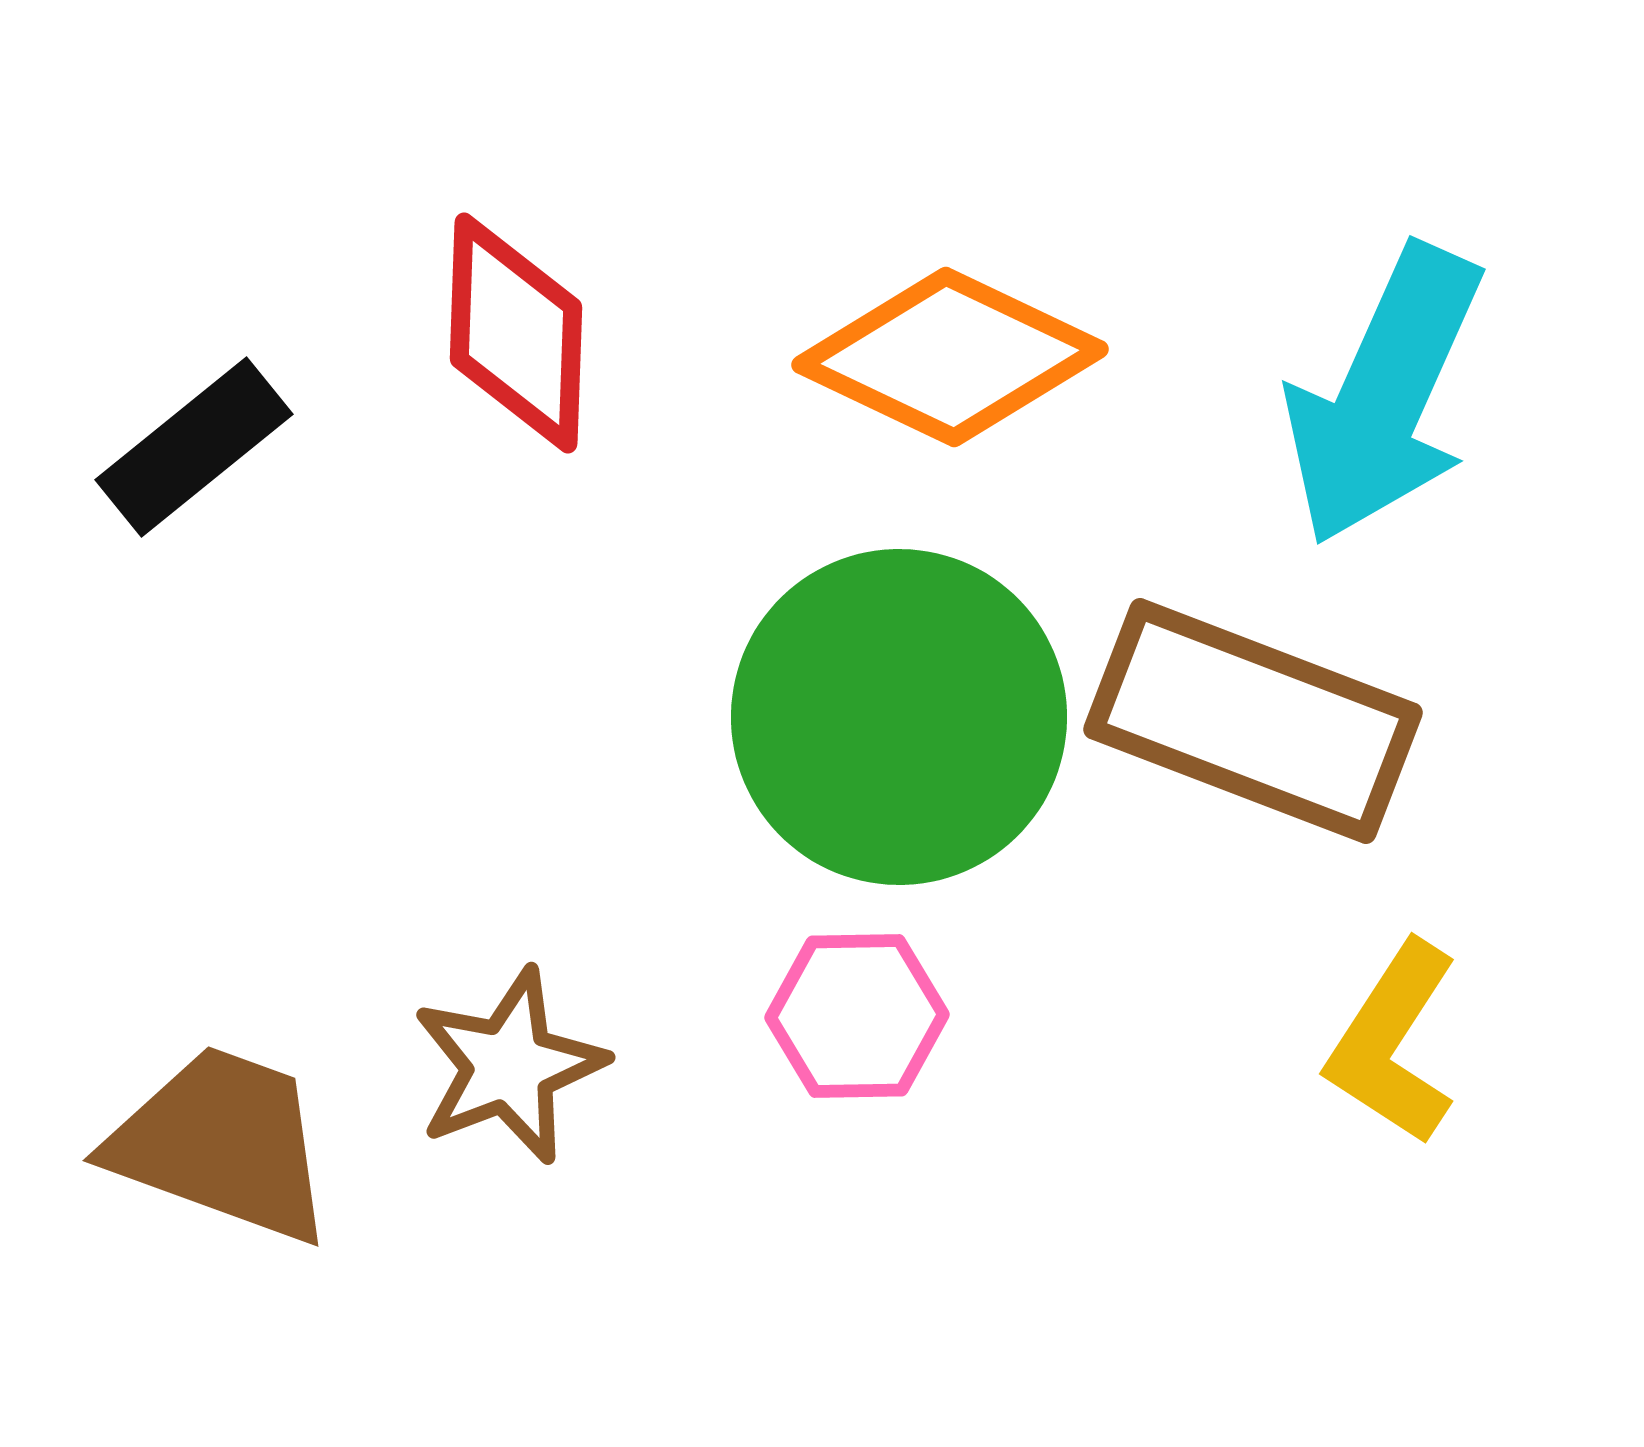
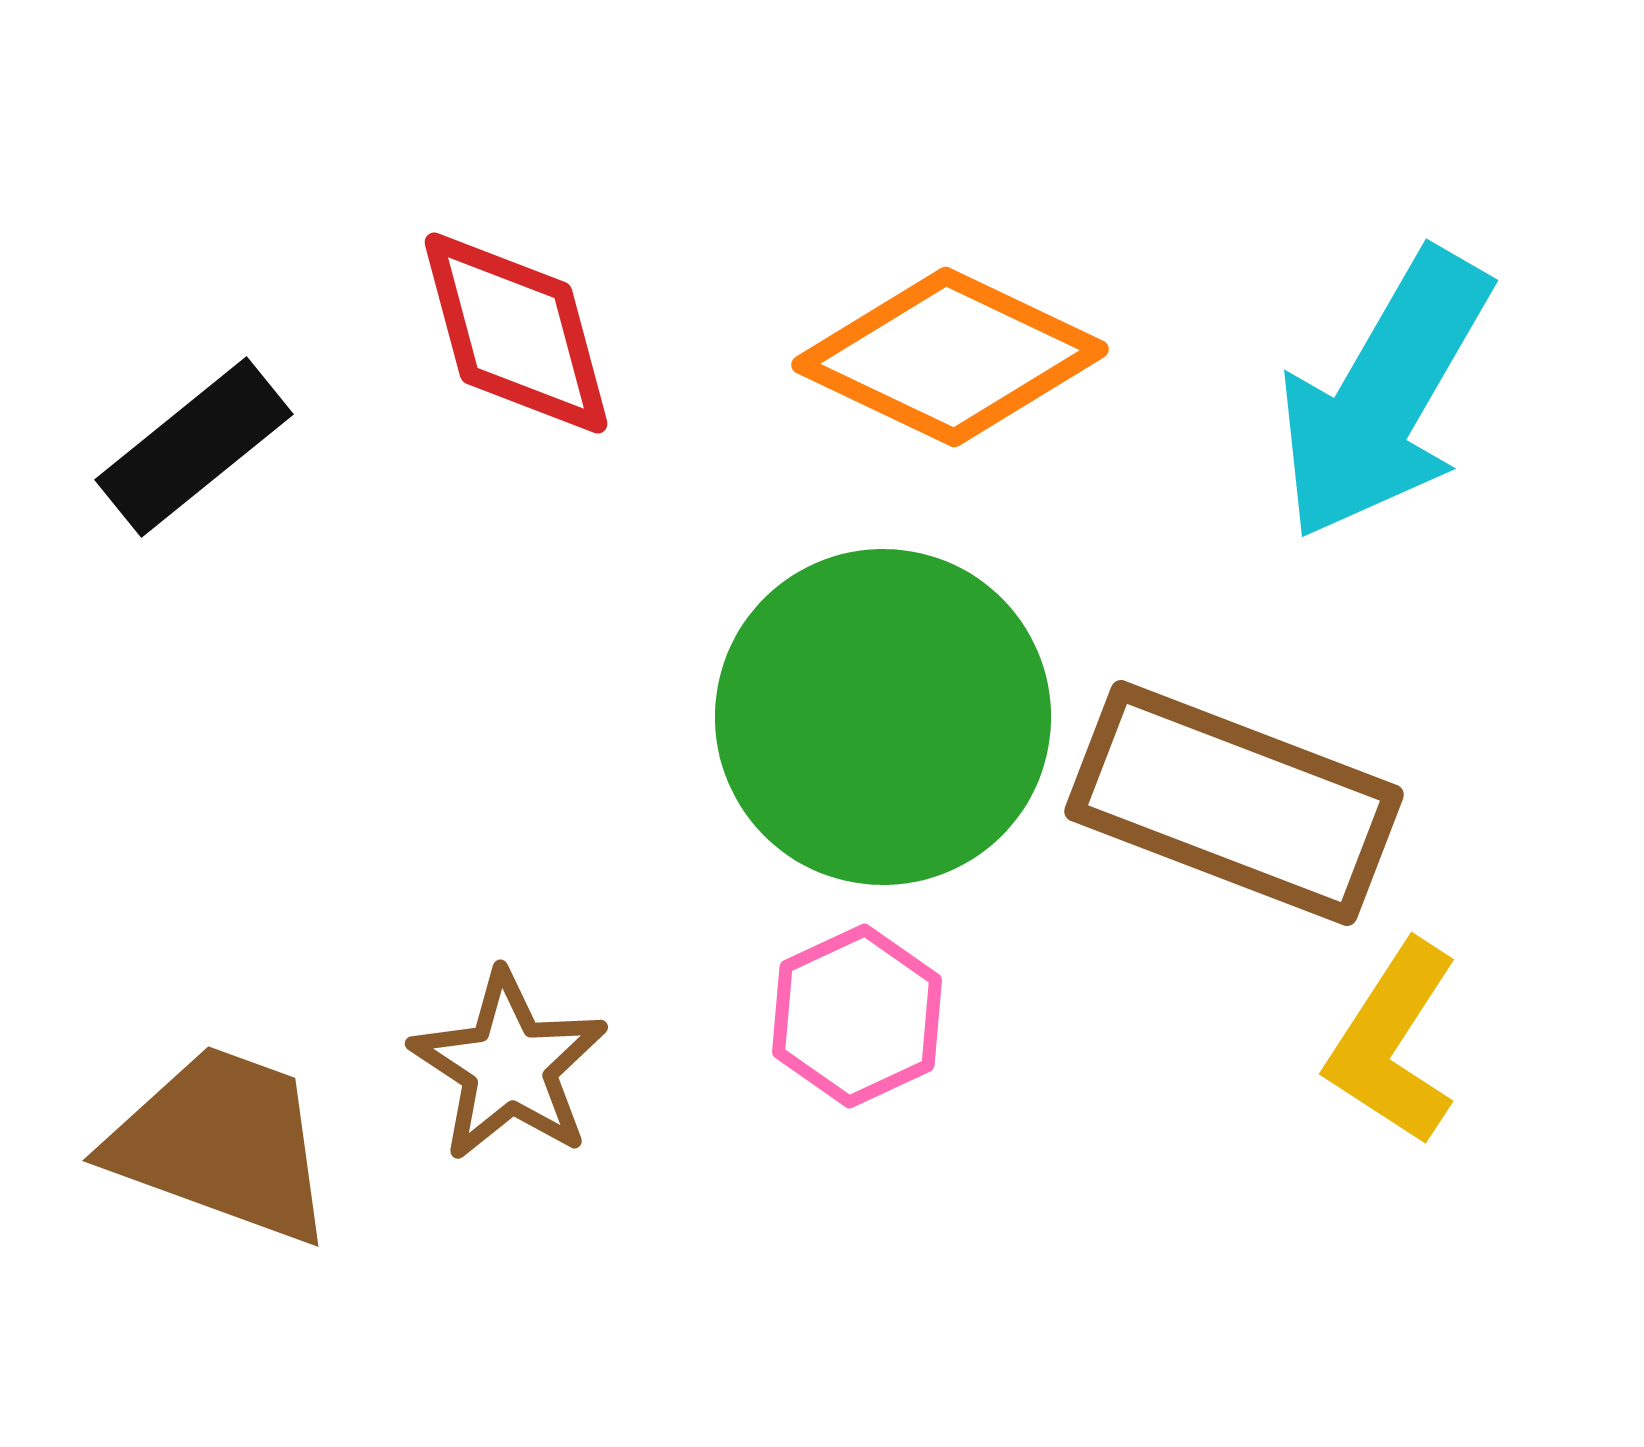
red diamond: rotated 17 degrees counterclockwise
cyan arrow: rotated 6 degrees clockwise
green circle: moved 16 px left
brown rectangle: moved 19 px left, 82 px down
pink hexagon: rotated 24 degrees counterclockwise
brown star: rotated 18 degrees counterclockwise
